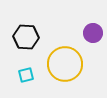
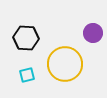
black hexagon: moved 1 px down
cyan square: moved 1 px right
